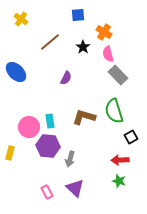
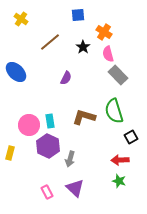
pink circle: moved 2 px up
purple hexagon: rotated 20 degrees clockwise
